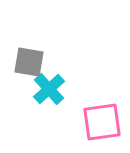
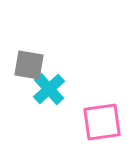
gray square: moved 3 px down
